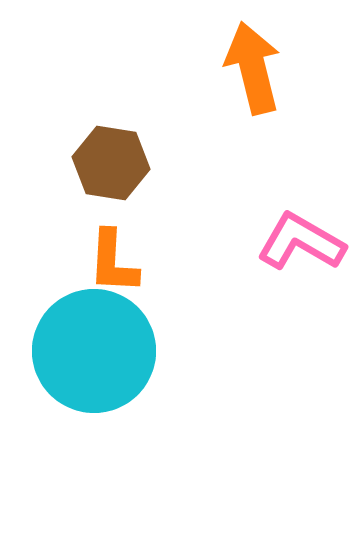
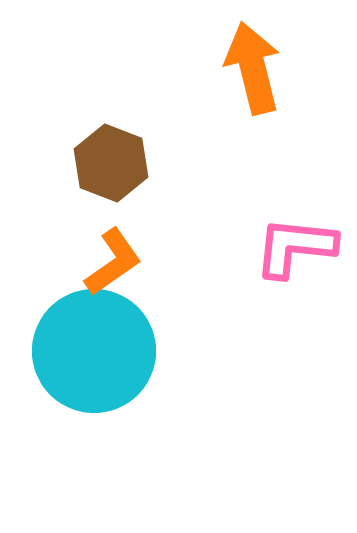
brown hexagon: rotated 12 degrees clockwise
pink L-shape: moved 6 px left, 5 px down; rotated 24 degrees counterclockwise
orange L-shape: rotated 128 degrees counterclockwise
